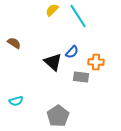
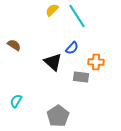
cyan line: moved 1 px left
brown semicircle: moved 2 px down
blue semicircle: moved 4 px up
cyan semicircle: rotated 136 degrees clockwise
